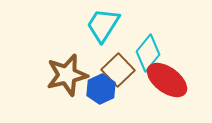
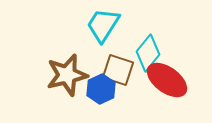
brown square: rotated 28 degrees counterclockwise
